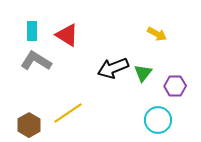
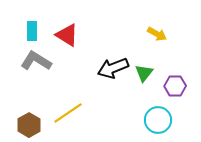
green triangle: moved 1 px right
